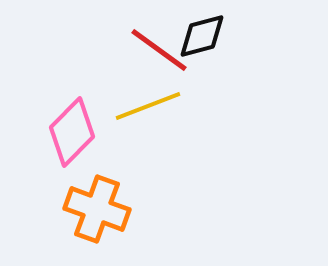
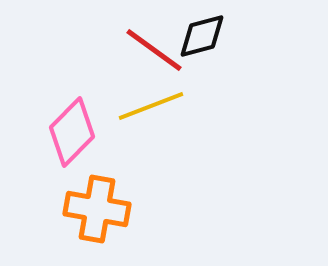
red line: moved 5 px left
yellow line: moved 3 px right
orange cross: rotated 10 degrees counterclockwise
